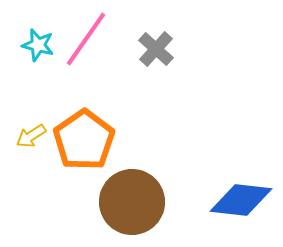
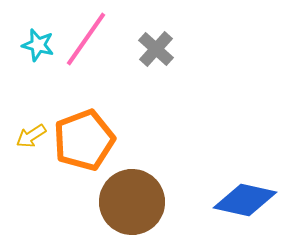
orange pentagon: rotated 14 degrees clockwise
blue diamond: moved 4 px right; rotated 6 degrees clockwise
